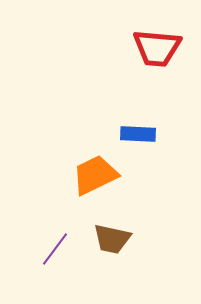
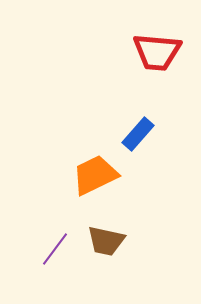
red trapezoid: moved 4 px down
blue rectangle: rotated 52 degrees counterclockwise
brown trapezoid: moved 6 px left, 2 px down
